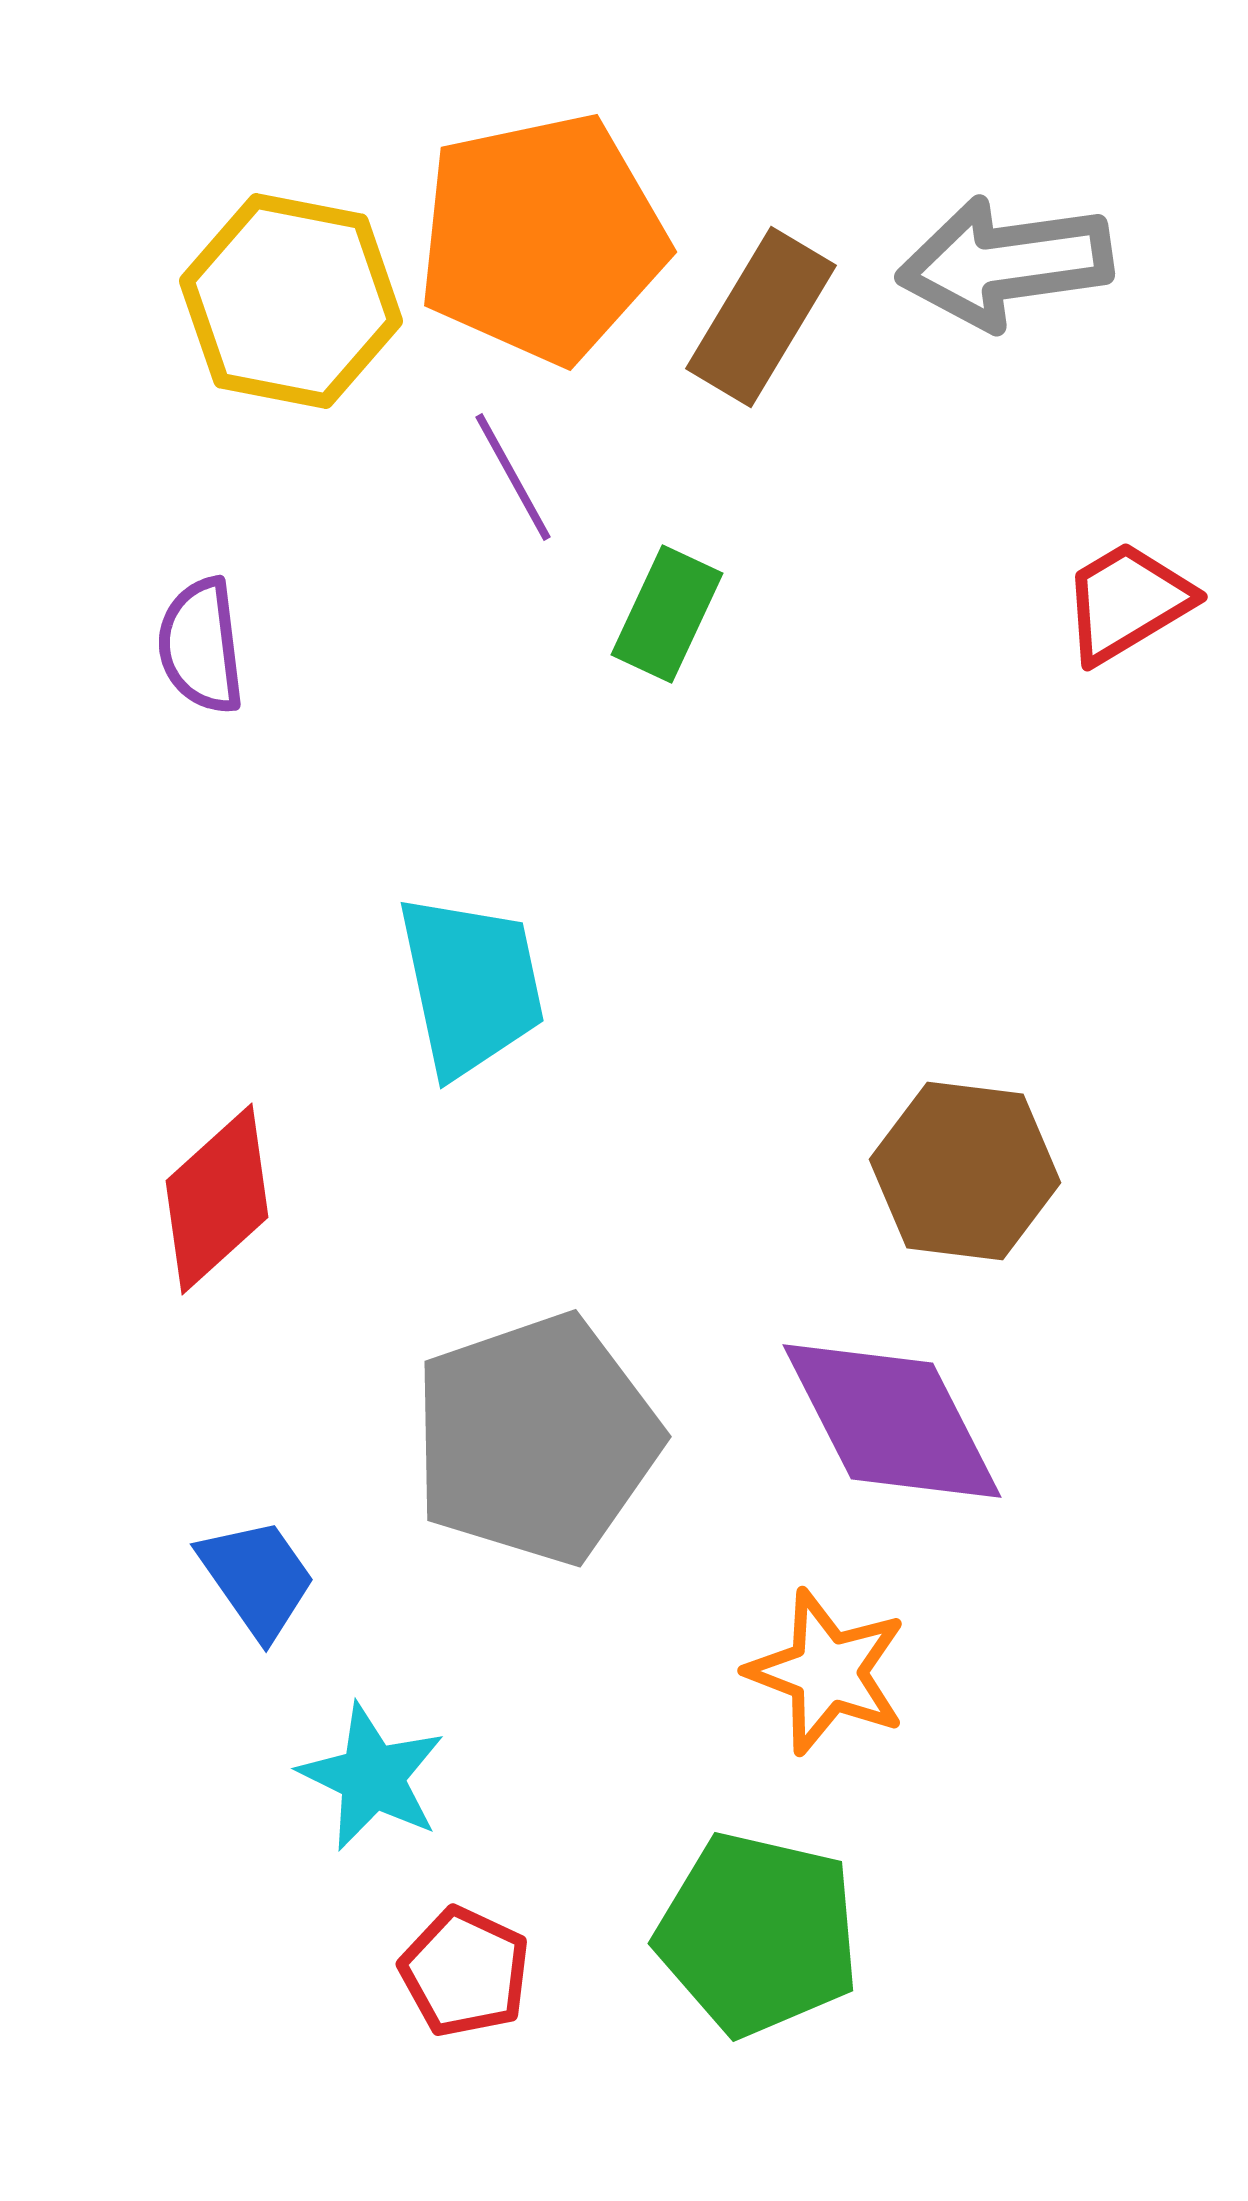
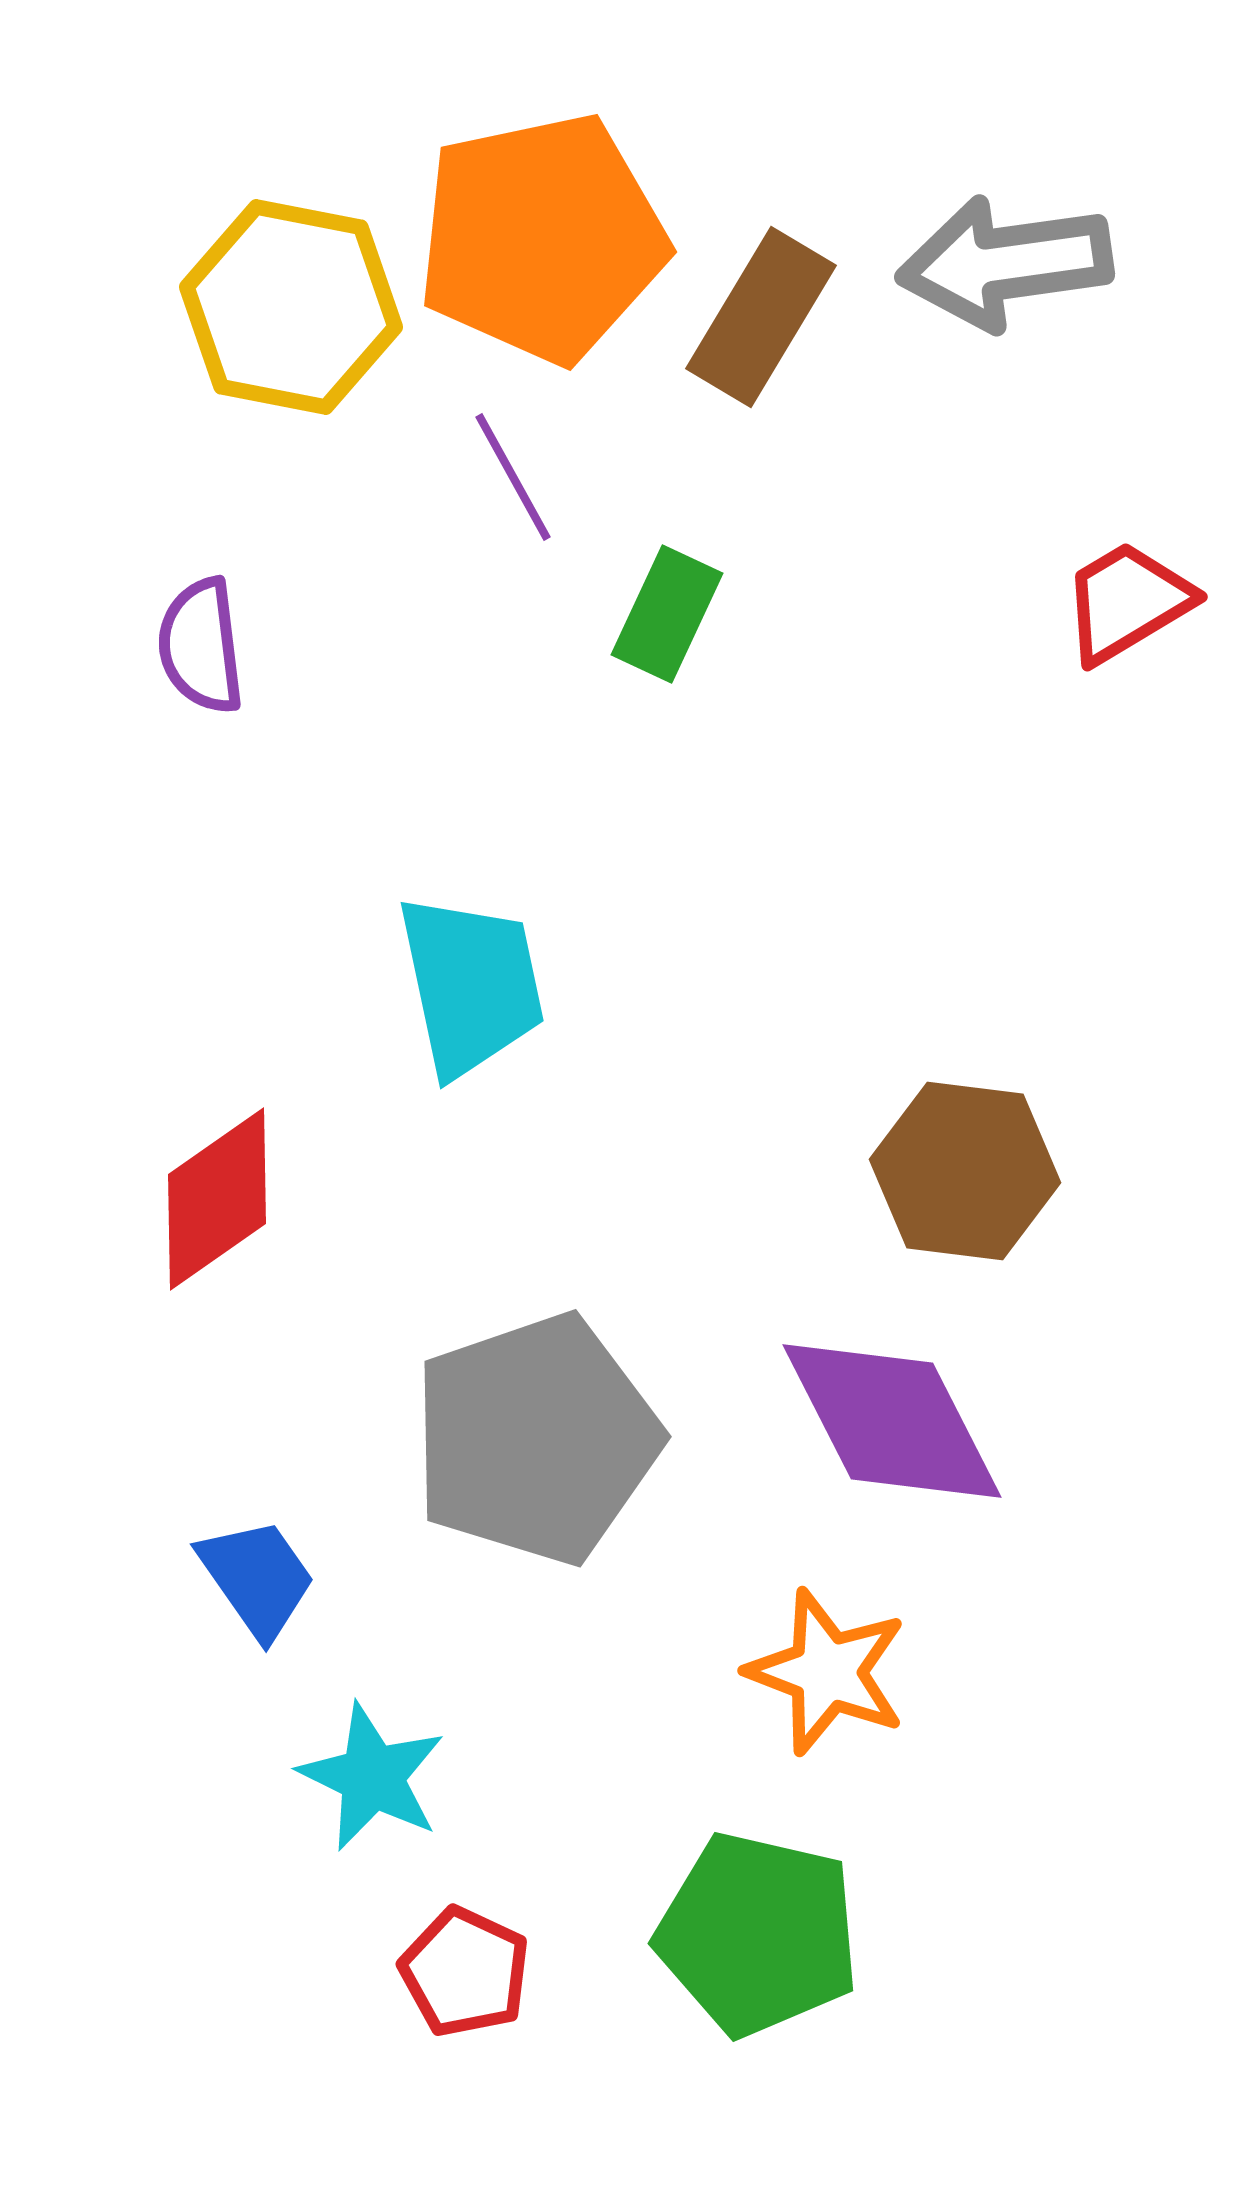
yellow hexagon: moved 6 px down
red diamond: rotated 7 degrees clockwise
